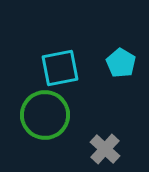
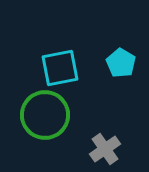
gray cross: rotated 12 degrees clockwise
